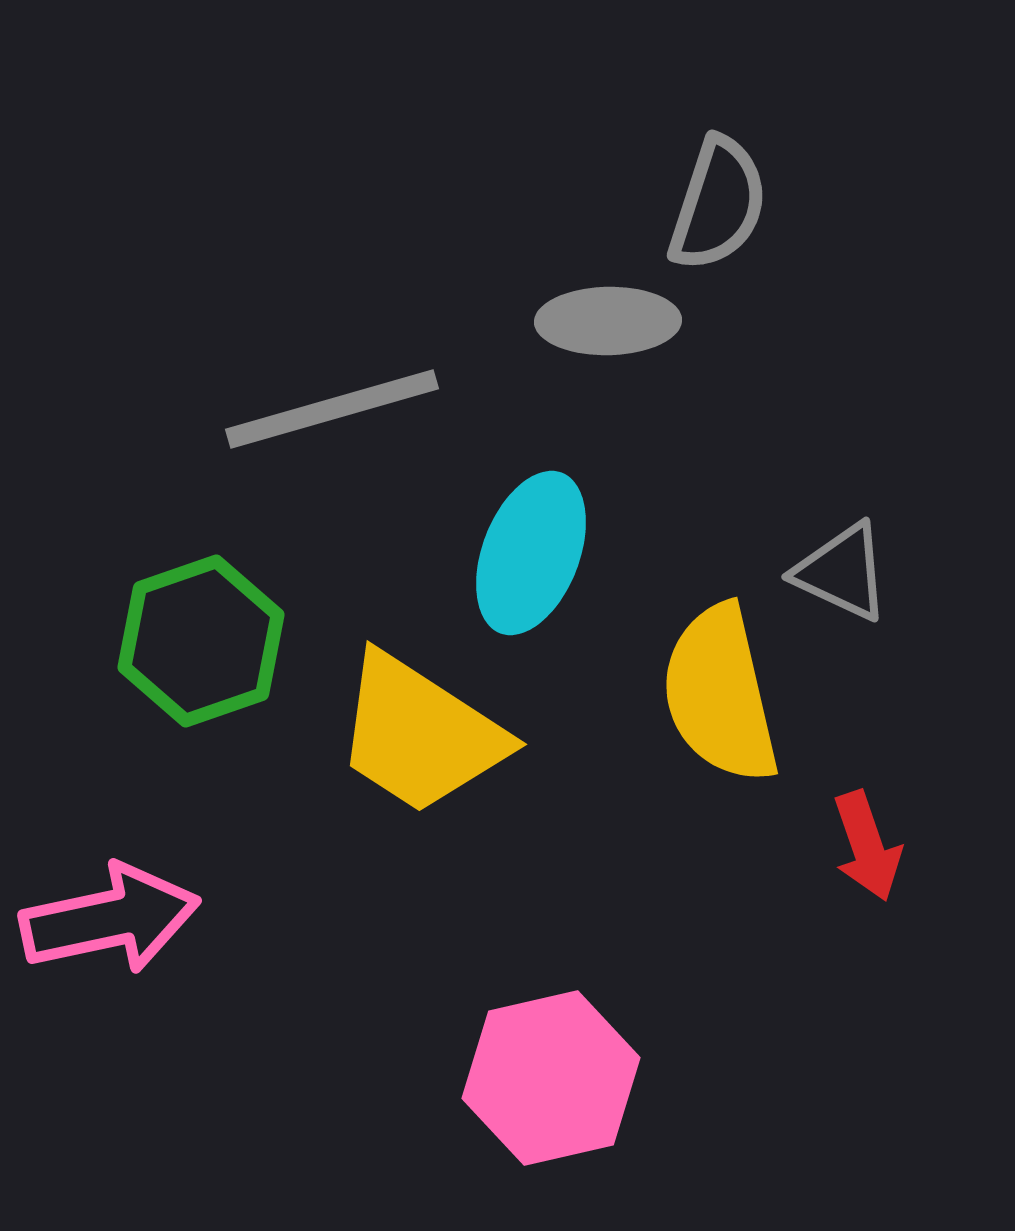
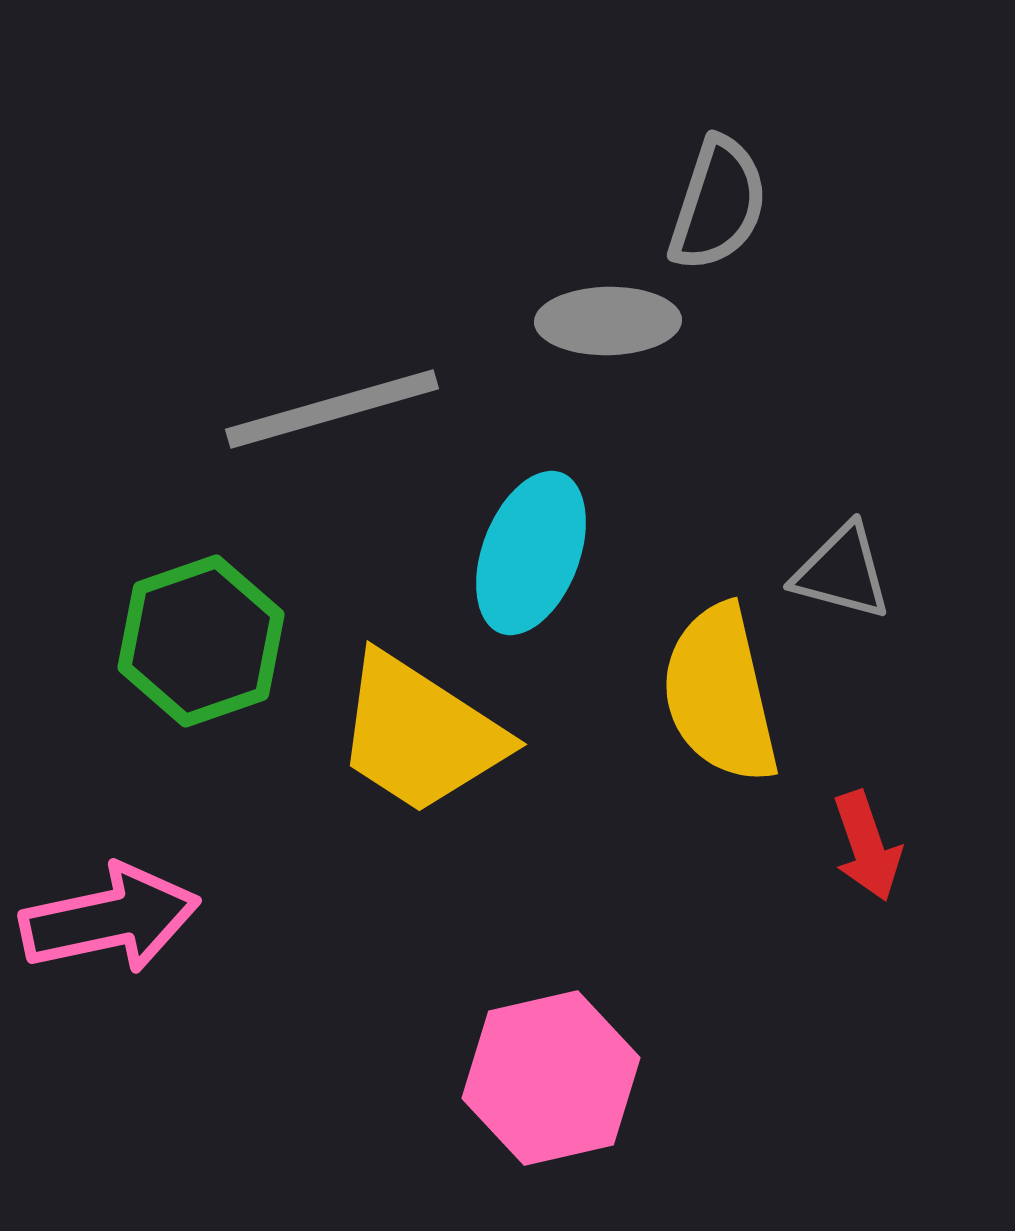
gray triangle: rotated 10 degrees counterclockwise
